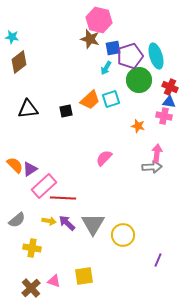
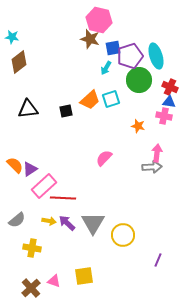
gray triangle: moved 1 px up
